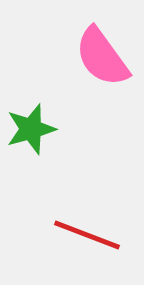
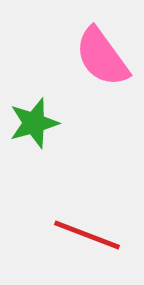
green star: moved 3 px right, 6 px up
